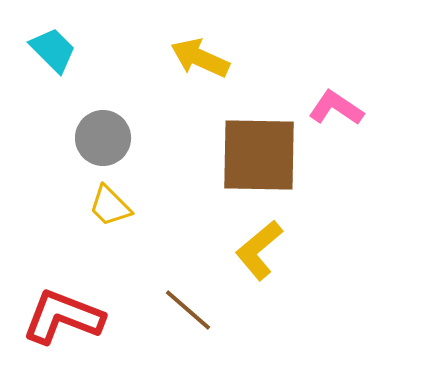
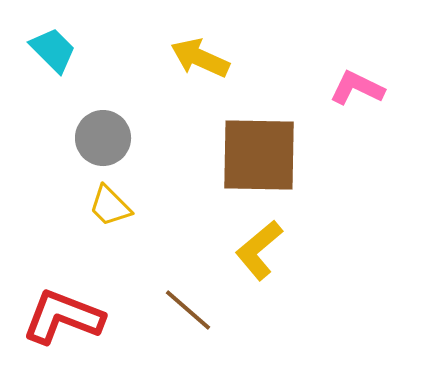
pink L-shape: moved 21 px right, 20 px up; rotated 8 degrees counterclockwise
